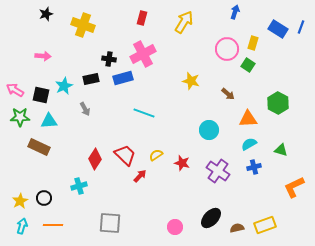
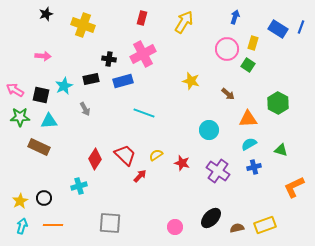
blue arrow at (235, 12): moved 5 px down
blue rectangle at (123, 78): moved 3 px down
